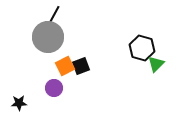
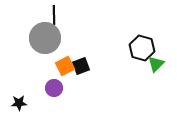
black line: rotated 30 degrees counterclockwise
gray circle: moved 3 px left, 1 px down
